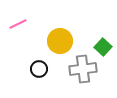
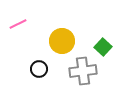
yellow circle: moved 2 px right
gray cross: moved 2 px down
